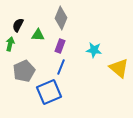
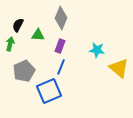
cyan star: moved 3 px right
blue square: moved 1 px up
